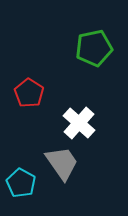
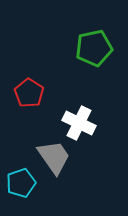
white cross: rotated 16 degrees counterclockwise
gray trapezoid: moved 8 px left, 6 px up
cyan pentagon: rotated 24 degrees clockwise
